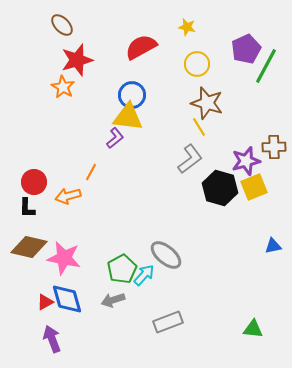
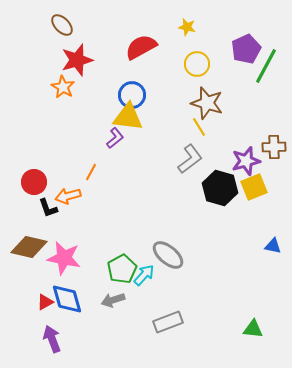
black L-shape: moved 21 px right; rotated 20 degrees counterclockwise
blue triangle: rotated 24 degrees clockwise
gray ellipse: moved 2 px right
